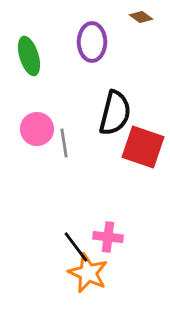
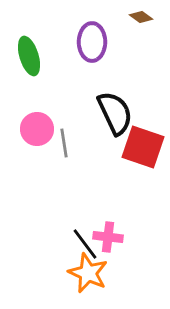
black semicircle: rotated 39 degrees counterclockwise
black line: moved 9 px right, 3 px up
